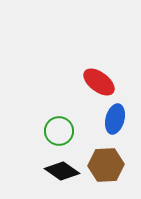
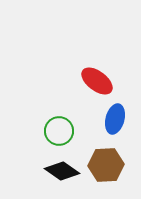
red ellipse: moved 2 px left, 1 px up
